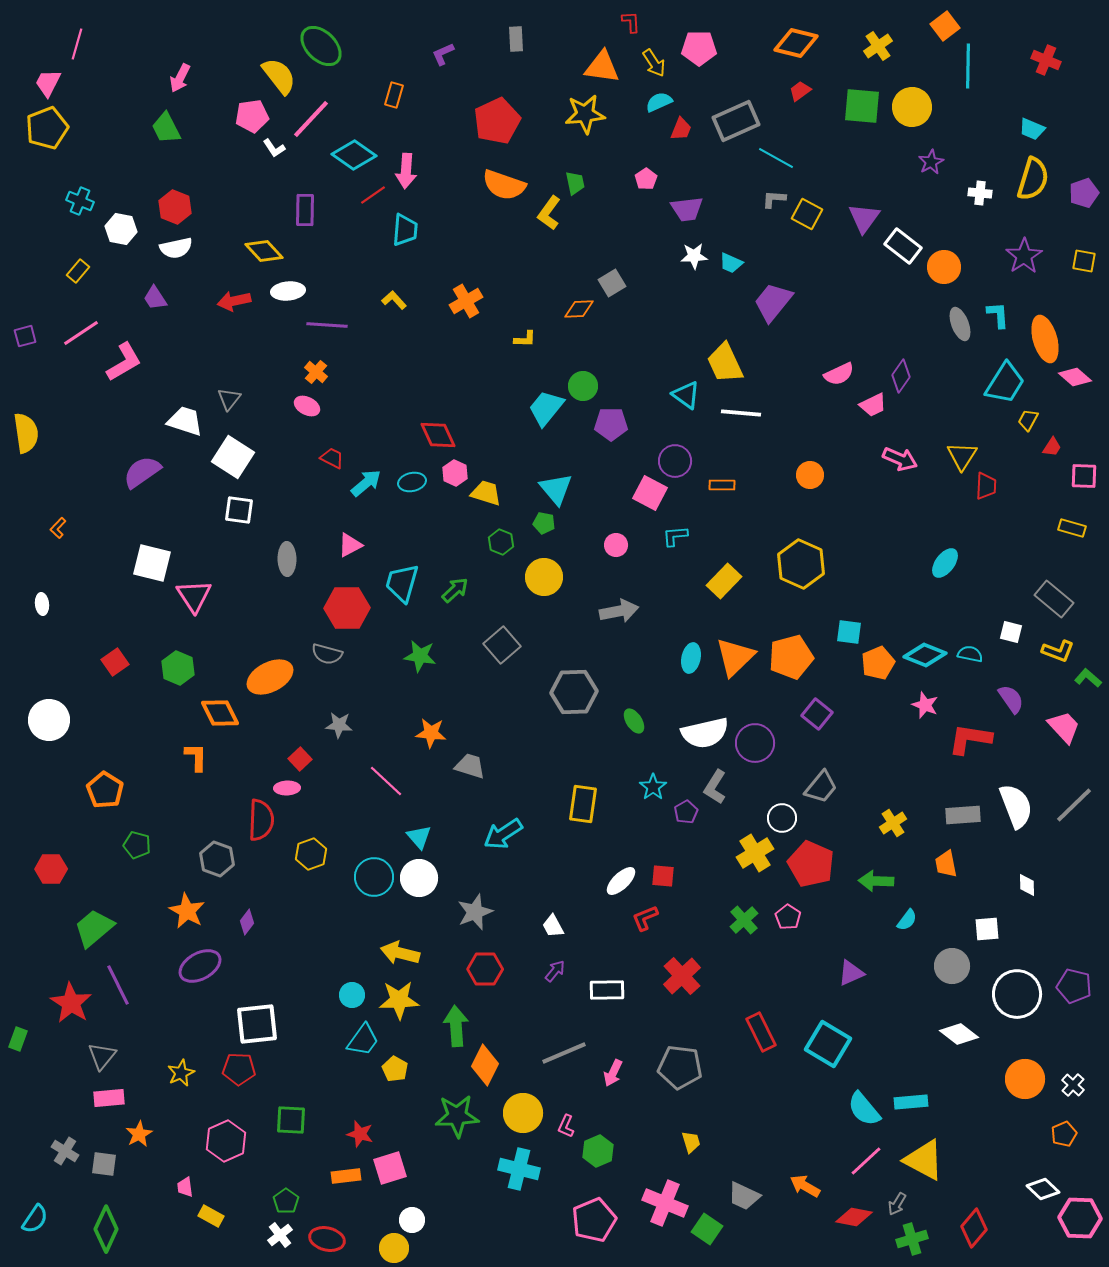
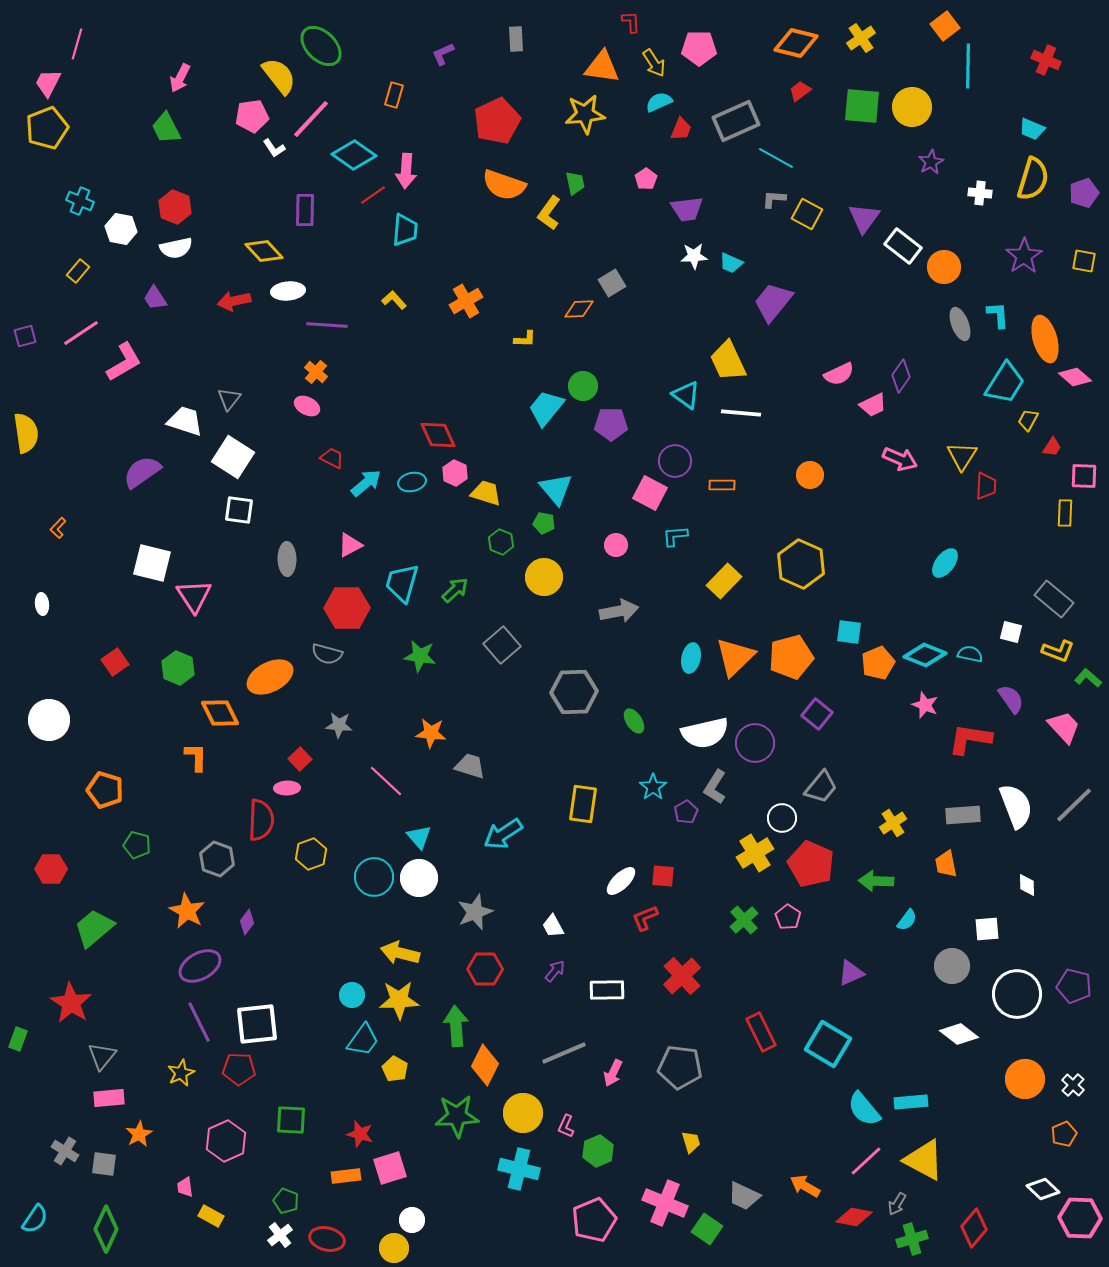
yellow cross at (878, 46): moved 17 px left, 8 px up
yellow trapezoid at (725, 363): moved 3 px right, 2 px up
yellow rectangle at (1072, 528): moved 7 px left, 15 px up; rotated 76 degrees clockwise
orange pentagon at (105, 790): rotated 15 degrees counterclockwise
purple line at (118, 985): moved 81 px right, 37 px down
green pentagon at (286, 1201): rotated 15 degrees counterclockwise
